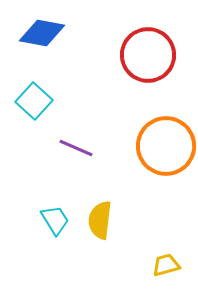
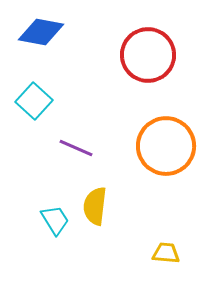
blue diamond: moved 1 px left, 1 px up
yellow semicircle: moved 5 px left, 14 px up
yellow trapezoid: moved 12 px up; rotated 20 degrees clockwise
